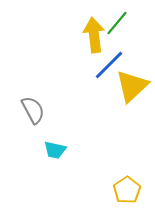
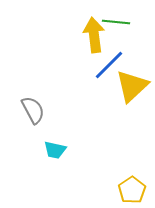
green line: moved 1 px left, 1 px up; rotated 56 degrees clockwise
yellow pentagon: moved 5 px right
